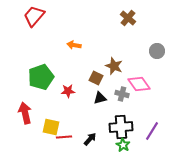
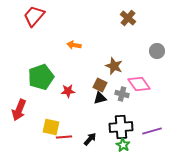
brown square: moved 4 px right, 7 px down
red arrow: moved 6 px left, 3 px up; rotated 145 degrees counterclockwise
purple line: rotated 42 degrees clockwise
